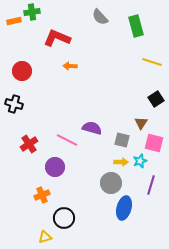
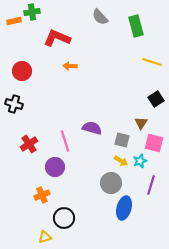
pink line: moved 2 px left, 1 px down; rotated 45 degrees clockwise
yellow arrow: moved 1 px up; rotated 32 degrees clockwise
